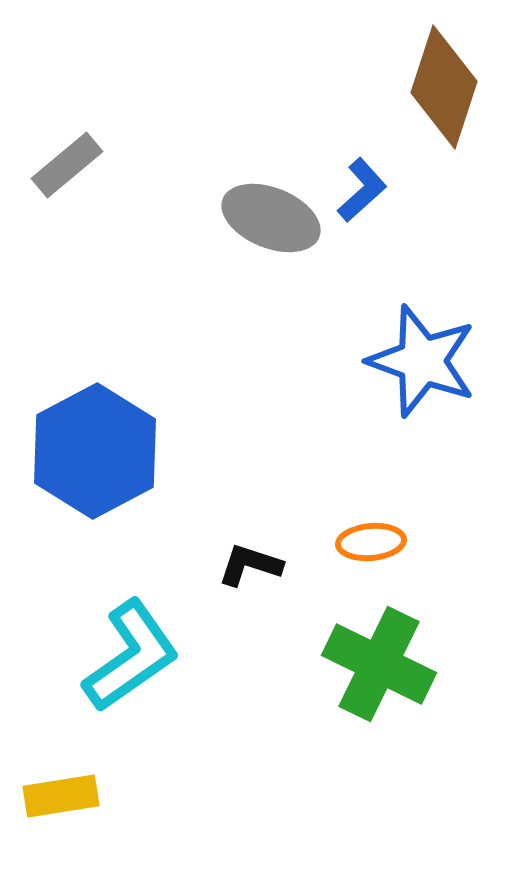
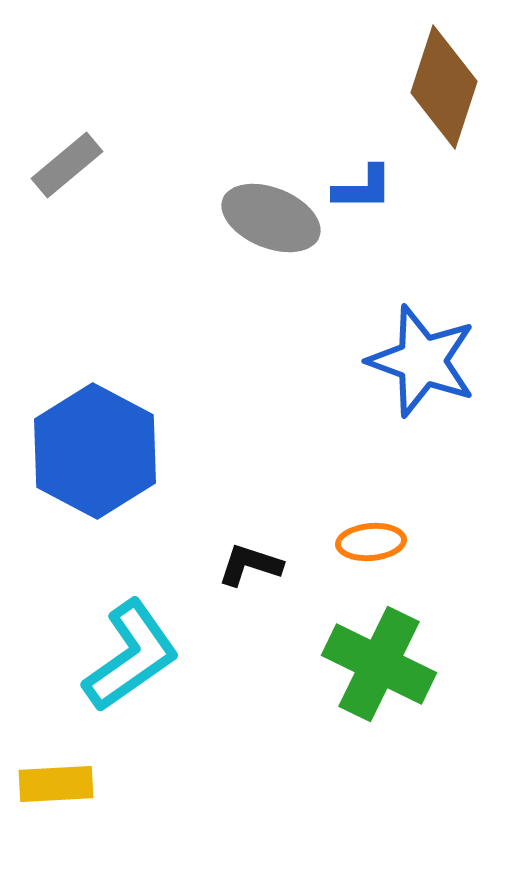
blue L-shape: moved 1 px right, 2 px up; rotated 42 degrees clockwise
blue hexagon: rotated 4 degrees counterclockwise
yellow rectangle: moved 5 px left, 12 px up; rotated 6 degrees clockwise
